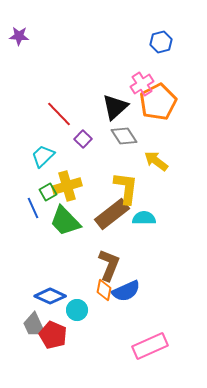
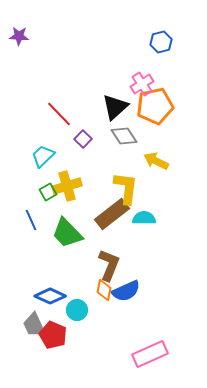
orange pentagon: moved 3 px left, 4 px down; rotated 15 degrees clockwise
yellow arrow: rotated 10 degrees counterclockwise
blue line: moved 2 px left, 12 px down
green trapezoid: moved 2 px right, 12 px down
pink rectangle: moved 8 px down
